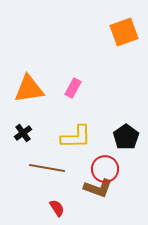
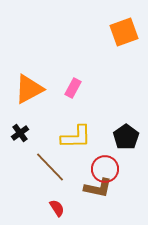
orange triangle: rotated 20 degrees counterclockwise
black cross: moved 3 px left
brown line: moved 3 px right, 1 px up; rotated 36 degrees clockwise
brown L-shape: rotated 8 degrees counterclockwise
